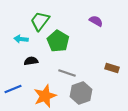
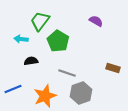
brown rectangle: moved 1 px right
